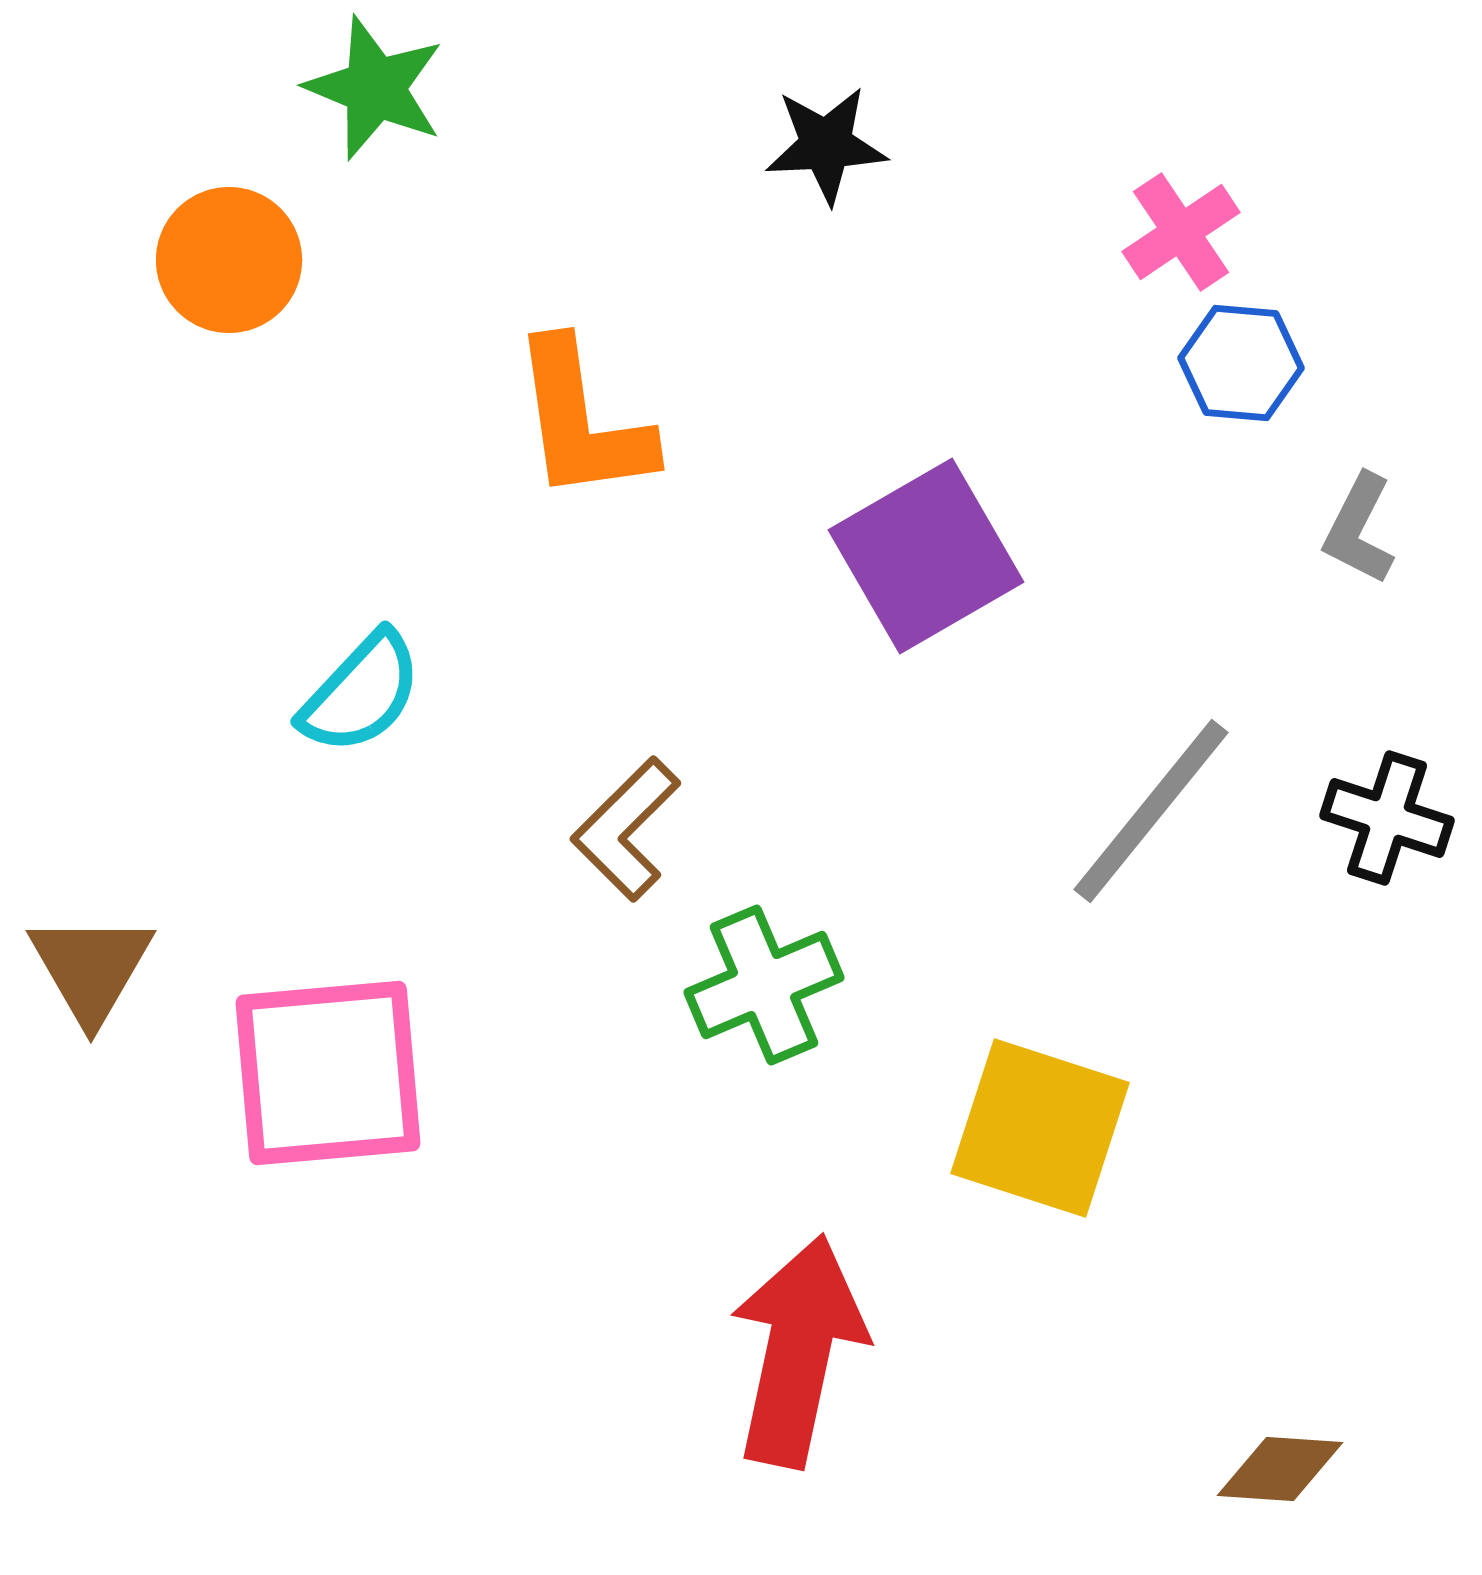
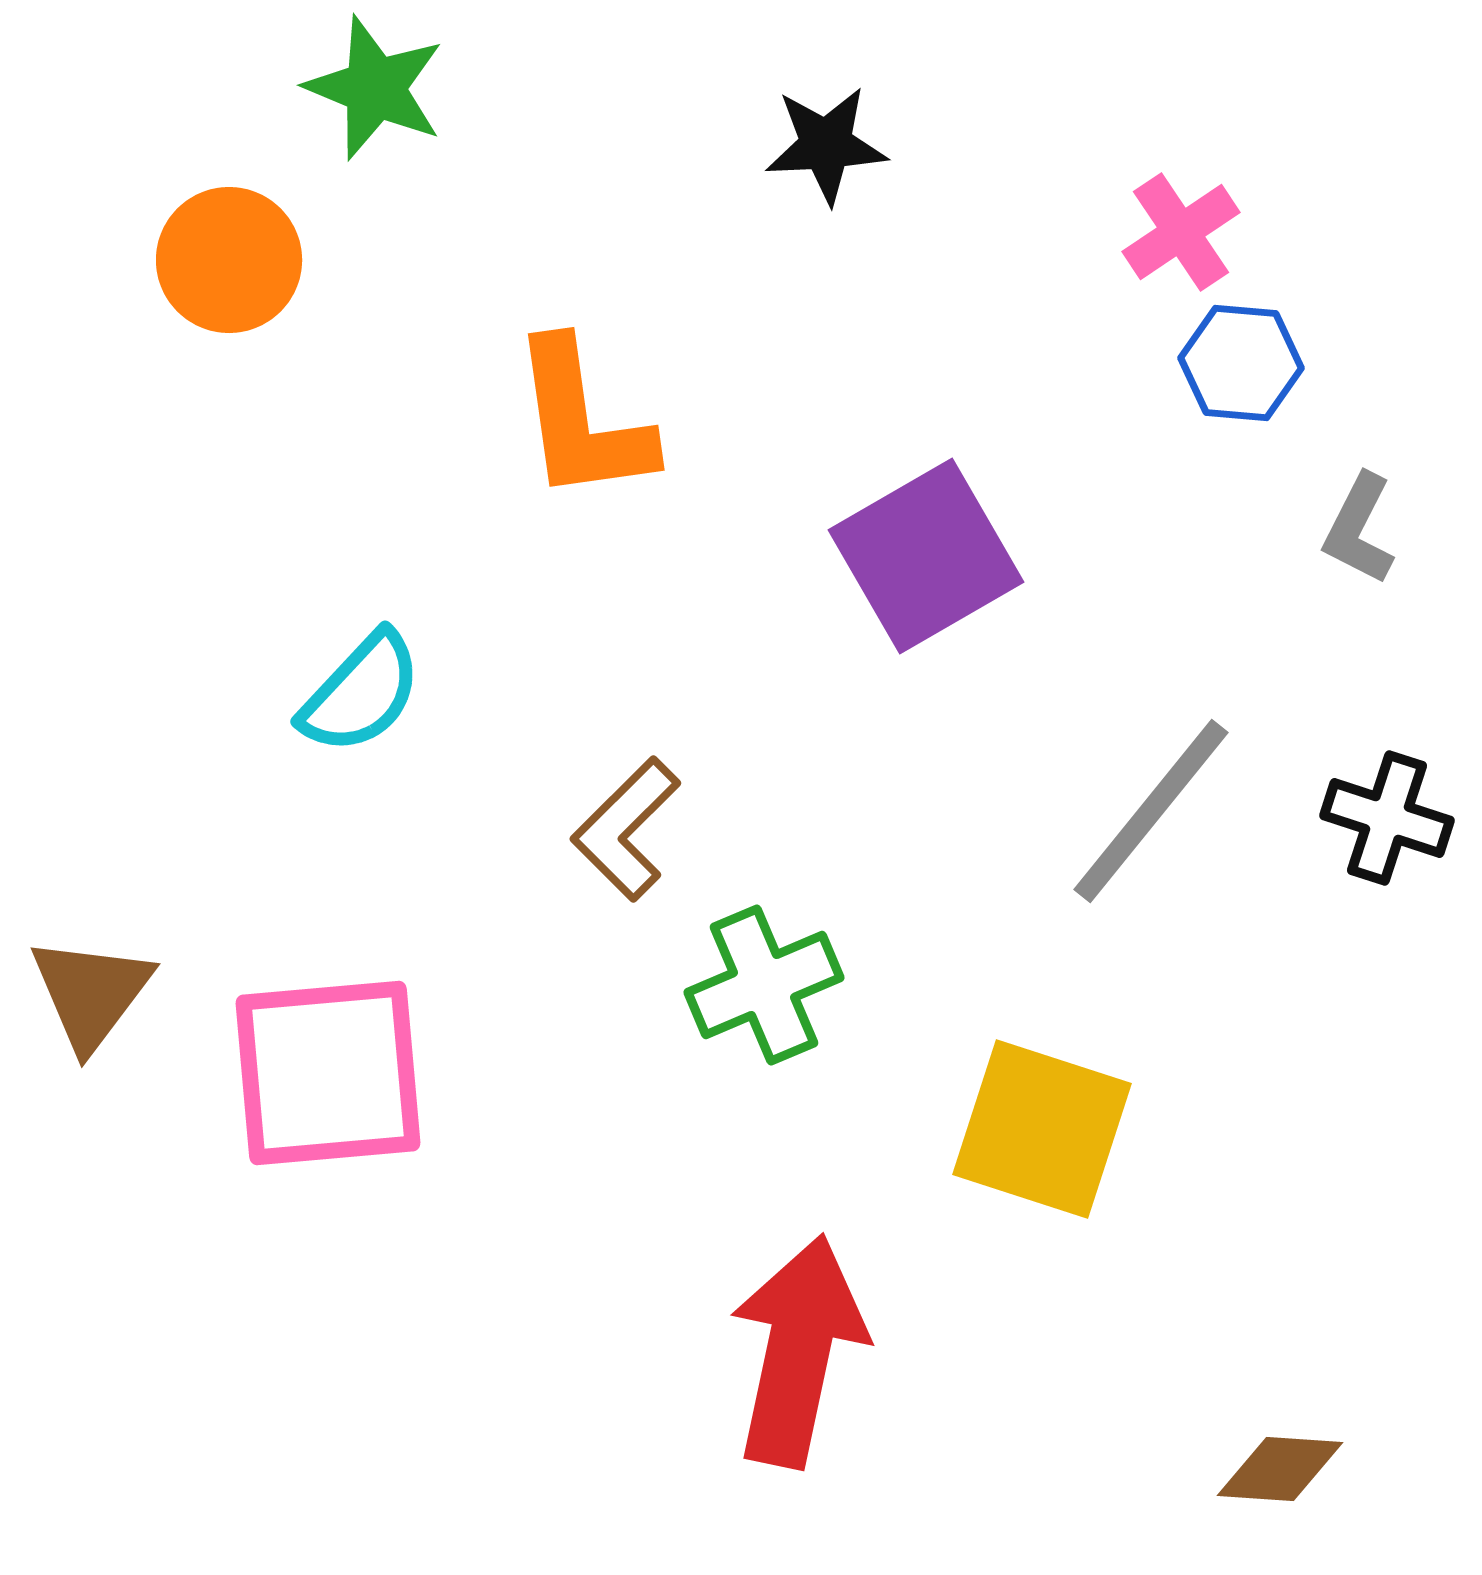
brown triangle: moved 25 px down; rotated 7 degrees clockwise
yellow square: moved 2 px right, 1 px down
